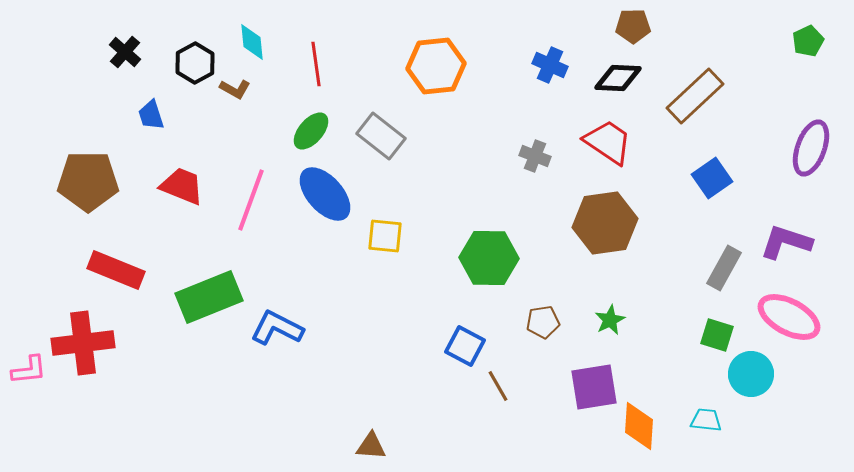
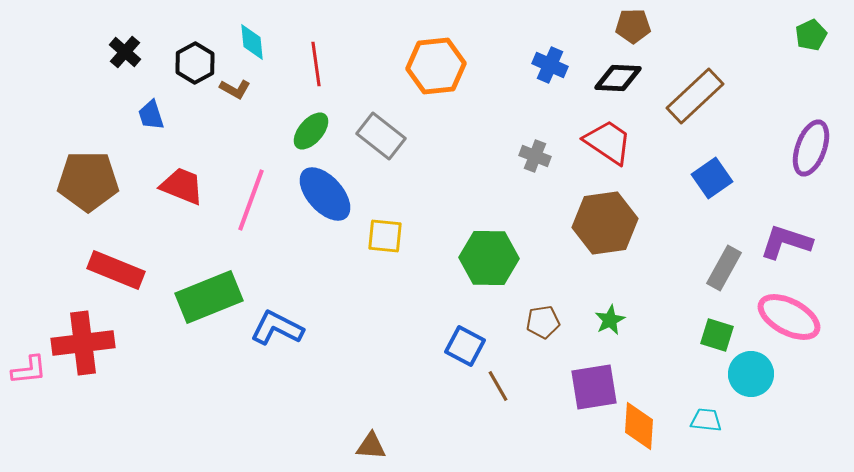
green pentagon at (808, 41): moved 3 px right, 6 px up
